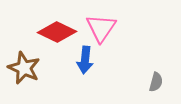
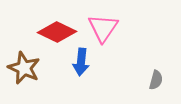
pink triangle: moved 2 px right
blue arrow: moved 4 px left, 2 px down
gray semicircle: moved 2 px up
